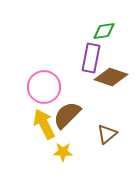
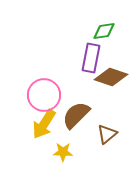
pink circle: moved 8 px down
brown semicircle: moved 9 px right
yellow arrow: rotated 120 degrees counterclockwise
